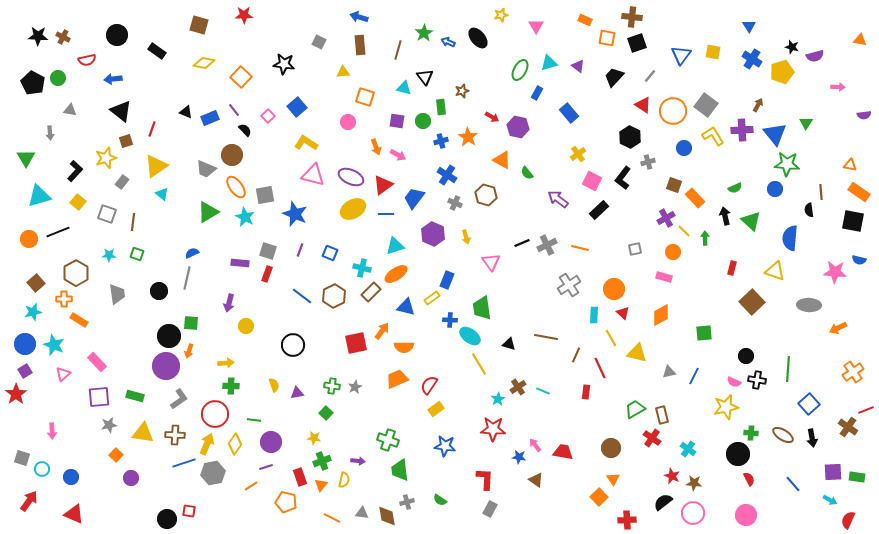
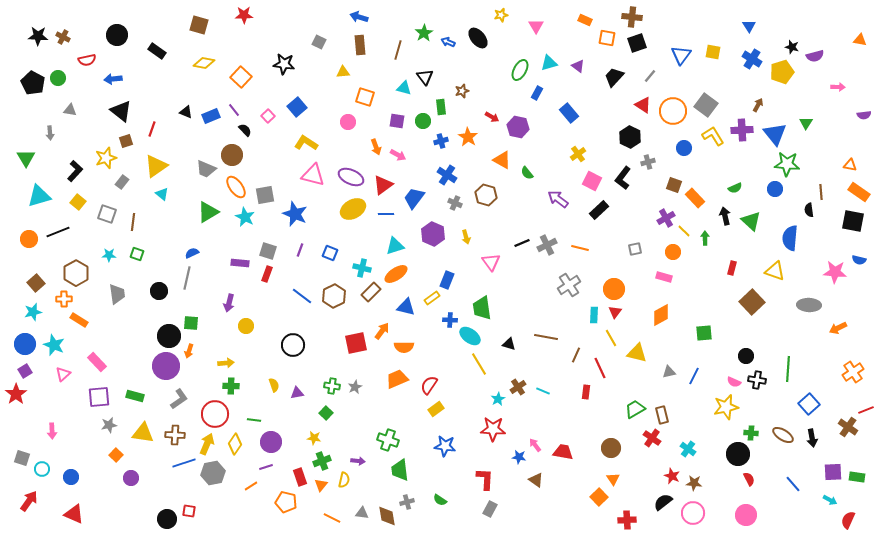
blue rectangle at (210, 118): moved 1 px right, 2 px up
red triangle at (623, 313): moved 8 px left, 1 px up; rotated 24 degrees clockwise
